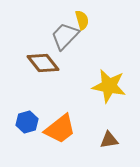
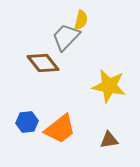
yellow semicircle: moved 1 px left; rotated 30 degrees clockwise
gray trapezoid: moved 1 px right, 1 px down
blue hexagon: rotated 10 degrees clockwise
